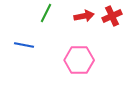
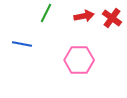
red cross: moved 2 px down; rotated 30 degrees counterclockwise
blue line: moved 2 px left, 1 px up
